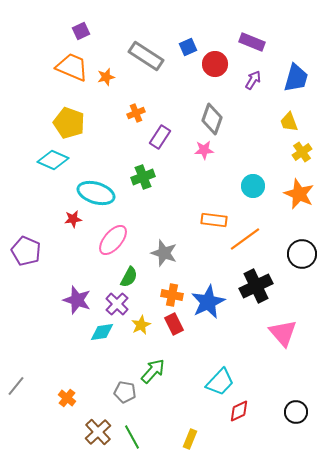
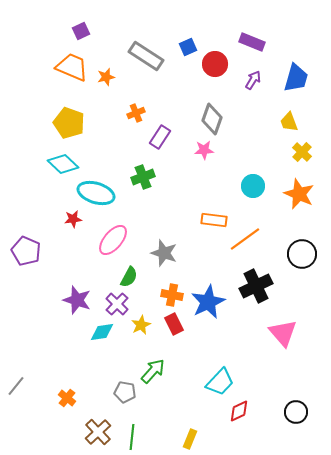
yellow cross at (302, 152): rotated 12 degrees counterclockwise
cyan diamond at (53, 160): moved 10 px right, 4 px down; rotated 20 degrees clockwise
green line at (132, 437): rotated 35 degrees clockwise
